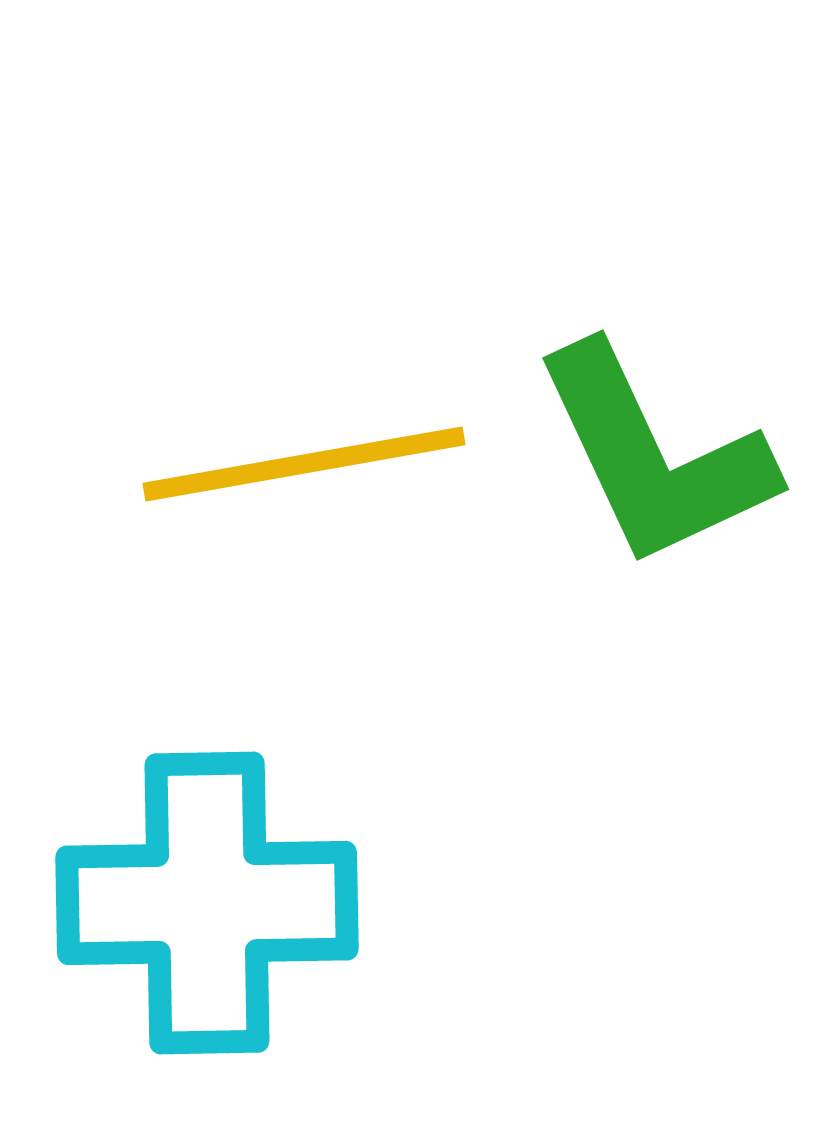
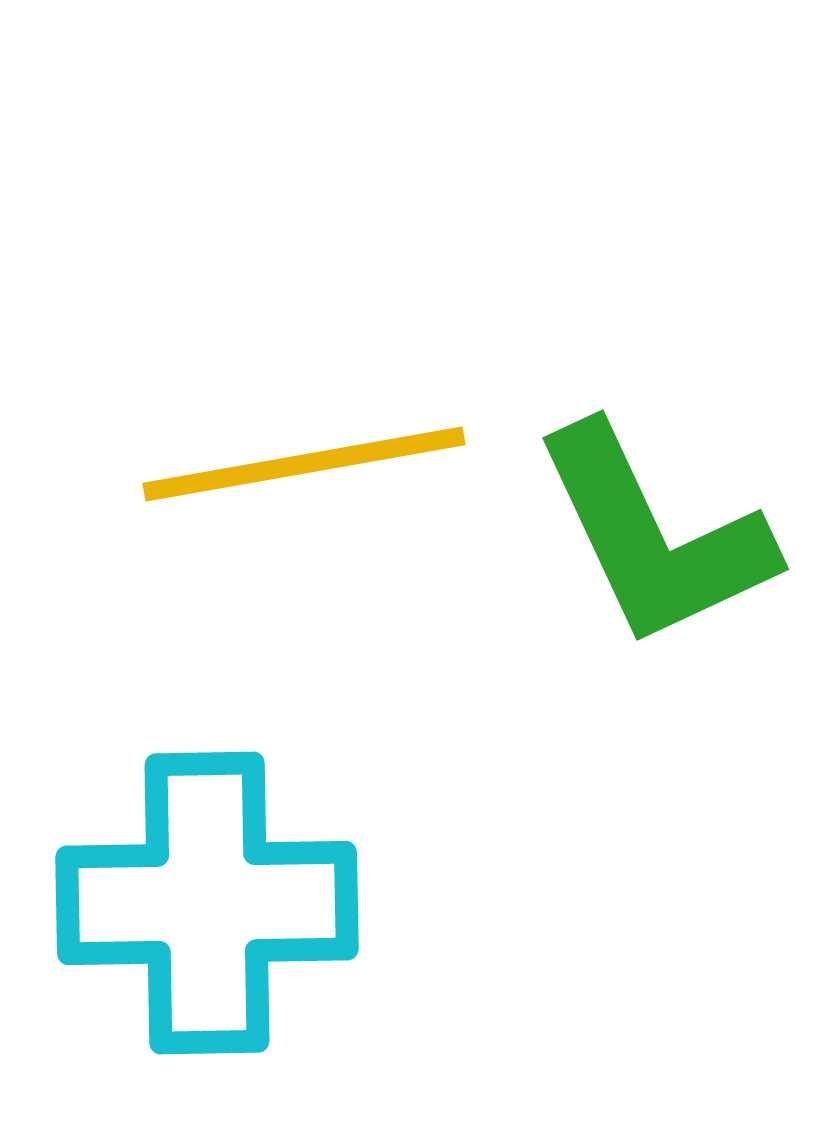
green L-shape: moved 80 px down
